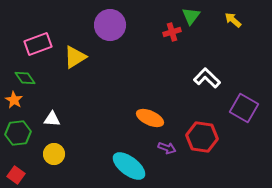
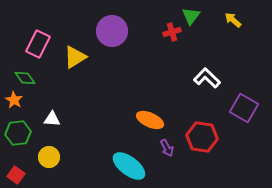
purple circle: moved 2 px right, 6 px down
pink rectangle: rotated 44 degrees counterclockwise
orange ellipse: moved 2 px down
purple arrow: rotated 42 degrees clockwise
yellow circle: moved 5 px left, 3 px down
